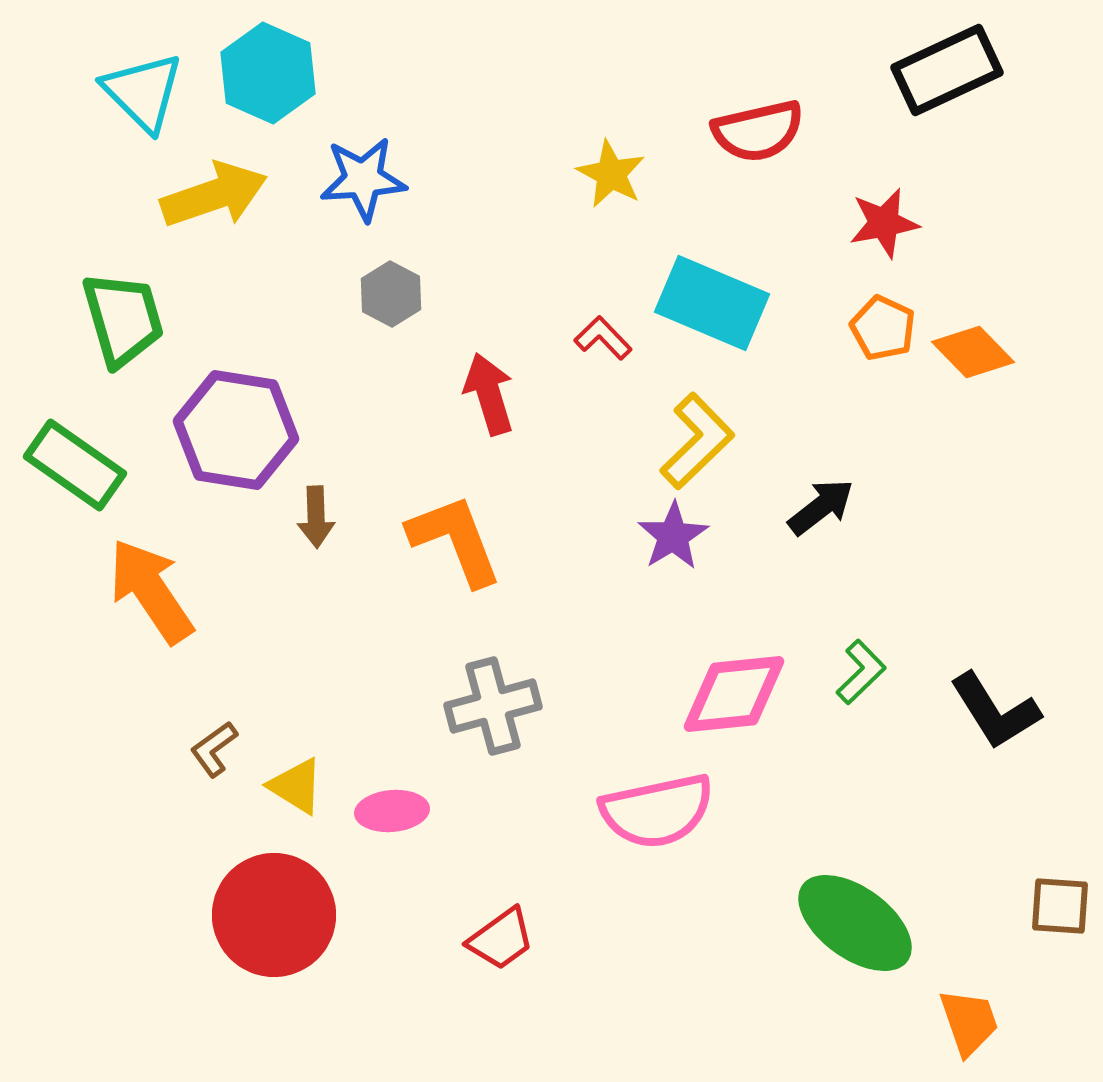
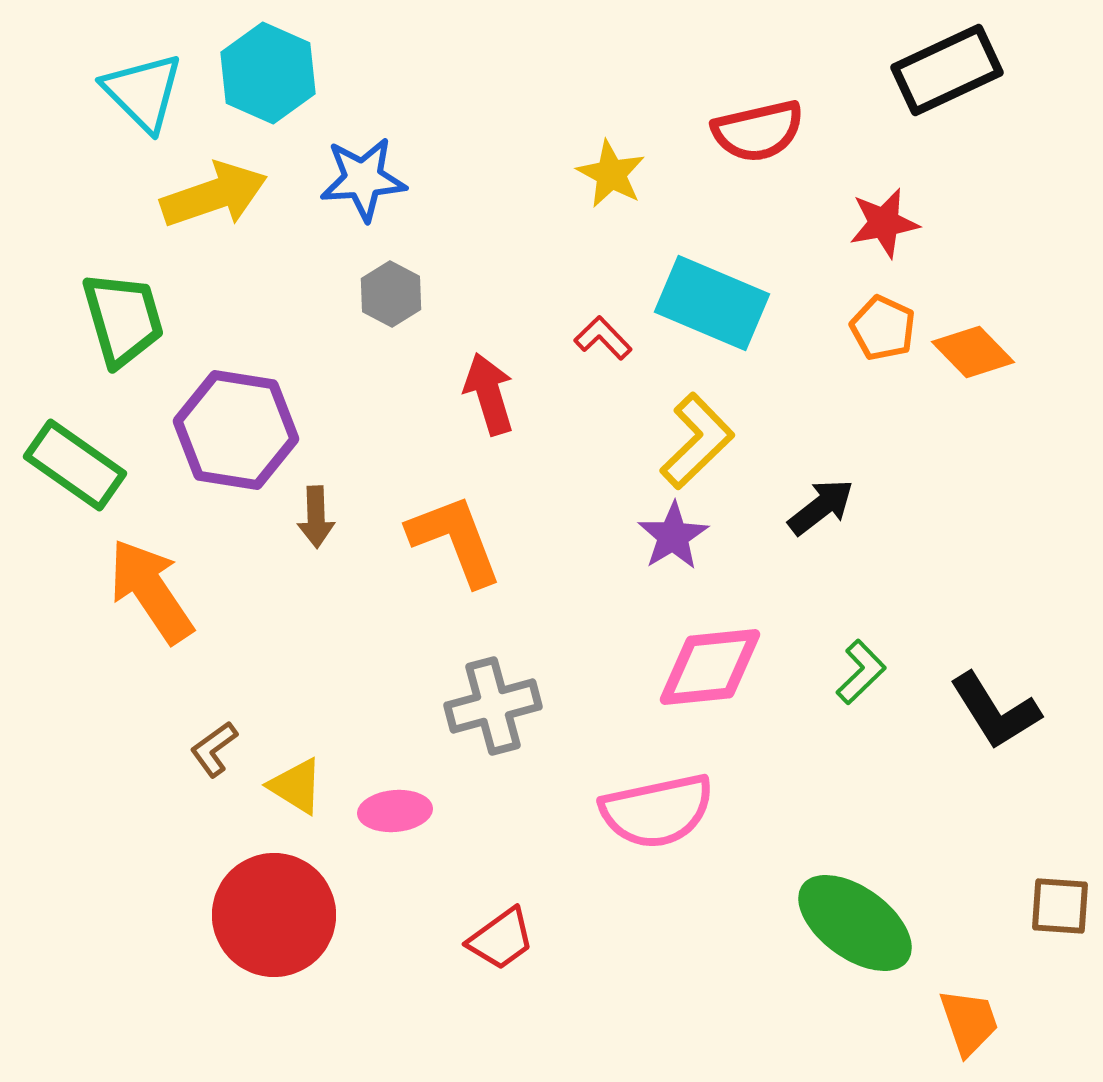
pink diamond: moved 24 px left, 27 px up
pink ellipse: moved 3 px right
